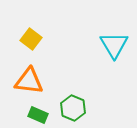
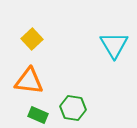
yellow square: moved 1 px right; rotated 10 degrees clockwise
green hexagon: rotated 15 degrees counterclockwise
